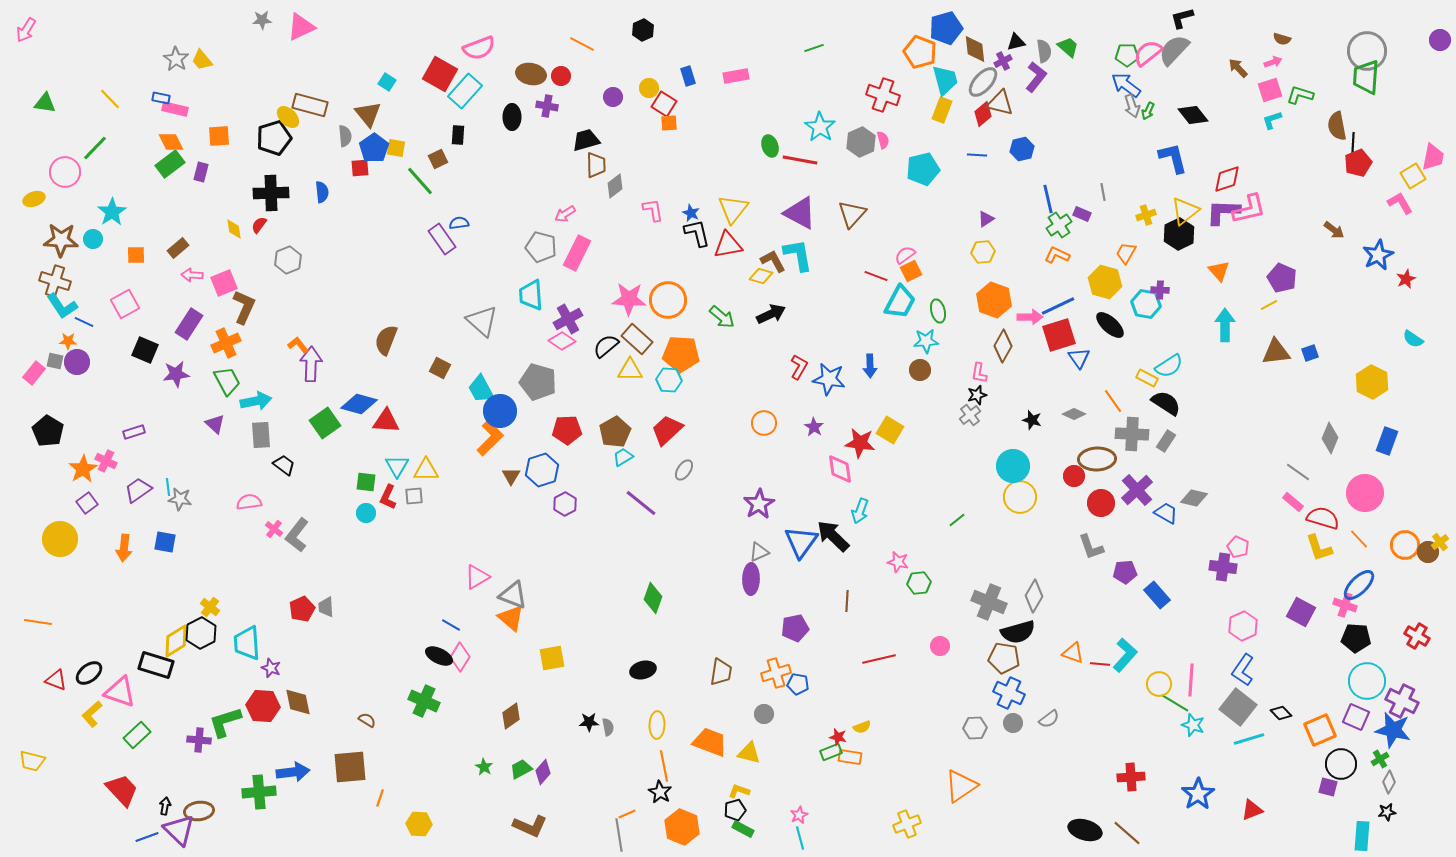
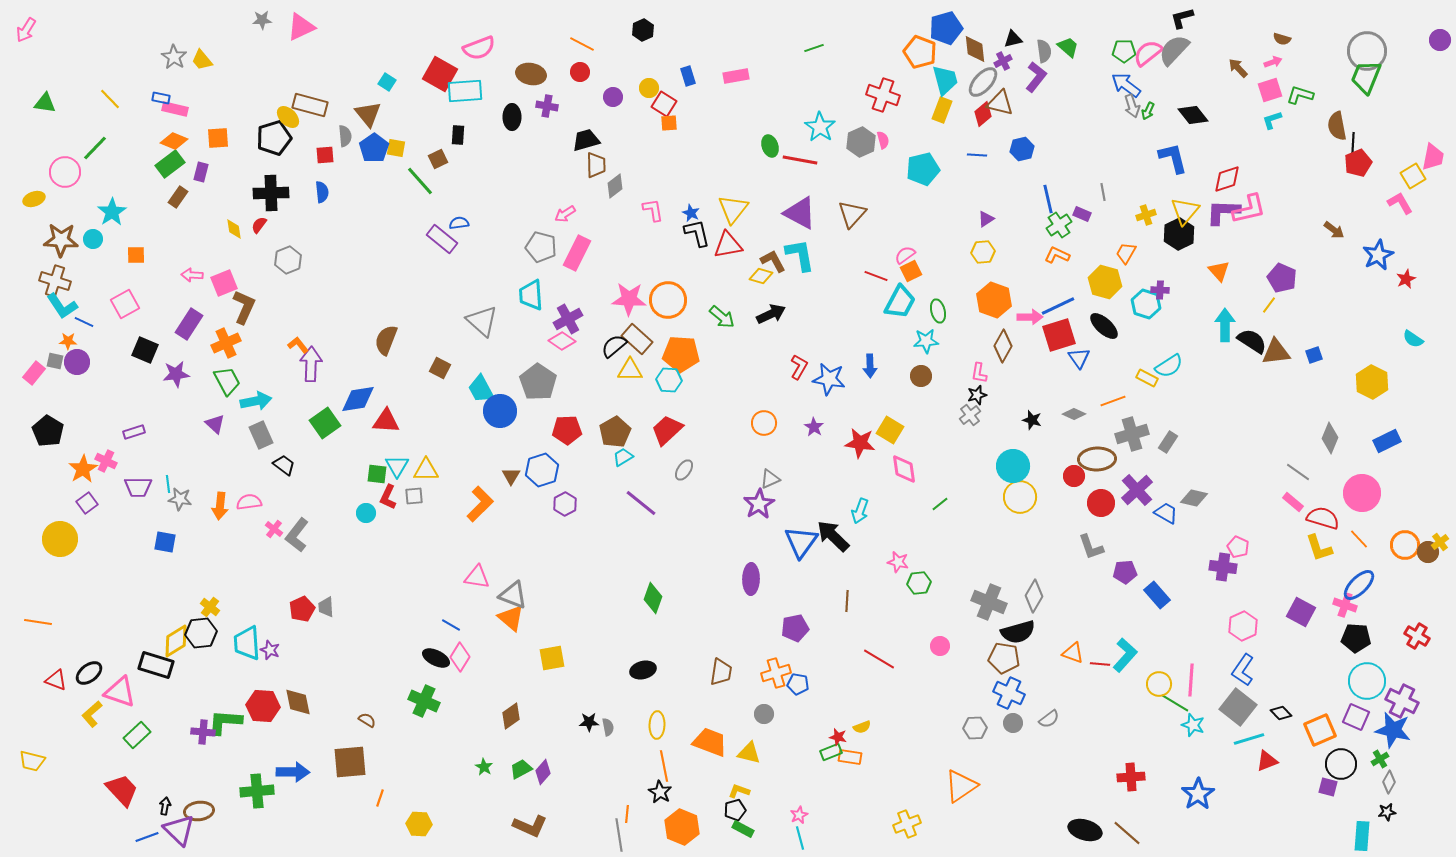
black triangle at (1016, 42): moved 3 px left, 3 px up
green pentagon at (1127, 55): moved 3 px left, 4 px up
gray star at (176, 59): moved 2 px left, 2 px up
red circle at (561, 76): moved 19 px right, 4 px up
green trapezoid at (1366, 77): rotated 18 degrees clockwise
cyan rectangle at (465, 91): rotated 44 degrees clockwise
orange square at (219, 136): moved 1 px left, 2 px down
orange diamond at (171, 142): moved 3 px right, 1 px up; rotated 40 degrees counterclockwise
red square at (360, 168): moved 35 px left, 13 px up
yellow triangle at (1185, 211): rotated 12 degrees counterclockwise
purple rectangle at (442, 239): rotated 16 degrees counterclockwise
brown rectangle at (178, 248): moved 51 px up; rotated 15 degrees counterclockwise
cyan L-shape at (798, 255): moved 2 px right
cyan hexagon at (1146, 304): rotated 8 degrees clockwise
yellow line at (1269, 305): rotated 24 degrees counterclockwise
black ellipse at (1110, 325): moved 6 px left, 1 px down
black semicircle at (606, 346): moved 8 px right
blue square at (1310, 353): moved 4 px right, 2 px down
brown circle at (920, 370): moved 1 px right, 6 px down
gray pentagon at (538, 382): rotated 18 degrees clockwise
orange line at (1113, 401): rotated 75 degrees counterclockwise
black semicircle at (1166, 403): moved 86 px right, 62 px up
blue diamond at (359, 404): moved 1 px left, 5 px up; rotated 24 degrees counterclockwise
gray cross at (1132, 434): rotated 20 degrees counterclockwise
gray rectangle at (261, 435): rotated 20 degrees counterclockwise
orange L-shape at (490, 438): moved 10 px left, 66 px down
gray rectangle at (1166, 441): moved 2 px right, 1 px down
blue rectangle at (1387, 441): rotated 44 degrees clockwise
pink diamond at (840, 469): moved 64 px right
green square at (366, 482): moved 11 px right, 8 px up
cyan line at (168, 487): moved 3 px up
purple trapezoid at (138, 490): moved 3 px up; rotated 144 degrees counterclockwise
pink circle at (1365, 493): moved 3 px left
green line at (957, 520): moved 17 px left, 16 px up
orange arrow at (124, 548): moved 96 px right, 42 px up
gray triangle at (759, 552): moved 11 px right, 73 px up
pink triangle at (477, 577): rotated 40 degrees clockwise
black hexagon at (201, 633): rotated 20 degrees clockwise
black ellipse at (439, 656): moved 3 px left, 2 px down
red line at (879, 659): rotated 44 degrees clockwise
purple star at (271, 668): moved 1 px left, 18 px up
green L-shape at (225, 722): rotated 21 degrees clockwise
purple cross at (199, 740): moved 4 px right, 8 px up
brown square at (350, 767): moved 5 px up
blue arrow at (293, 772): rotated 8 degrees clockwise
green cross at (259, 792): moved 2 px left, 1 px up
red triangle at (1252, 810): moved 15 px right, 49 px up
orange line at (627, 814): rotated 60 degrees counterclockwise
